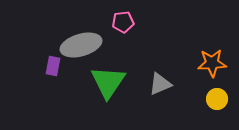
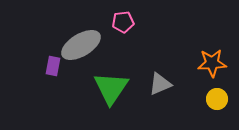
gray ellipse: rotated 15 degrees counterclockwise
green triangle: moved 3 px right, 6 px down
